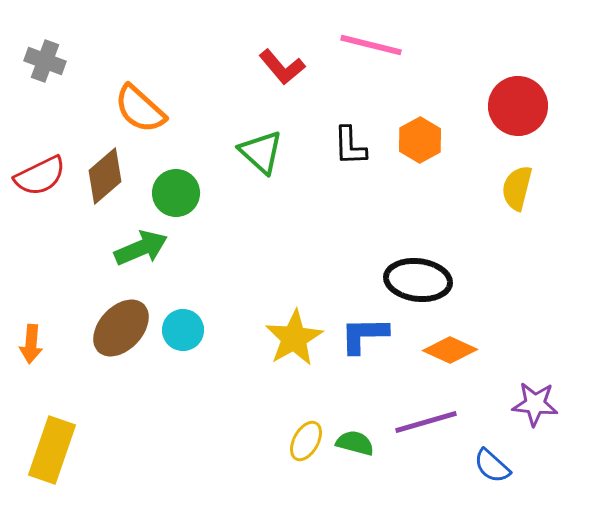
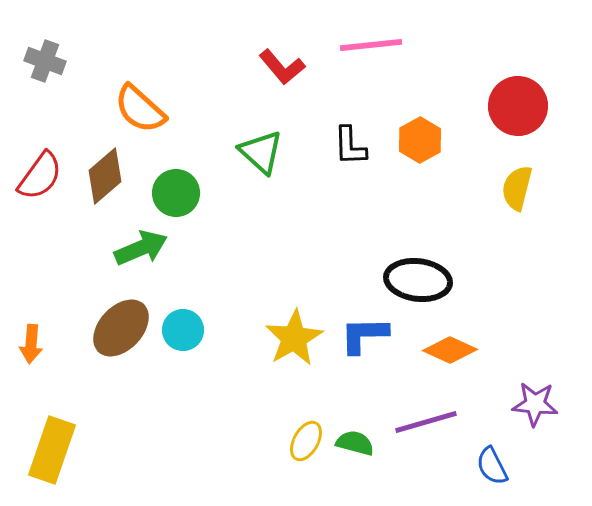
pink line: rotated 20 degrees counterclockwise
red semicircle: rotated 28 degrees counterclockwise
blue semicircle: rotated 21 degrees clockwise
